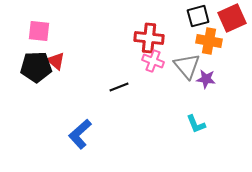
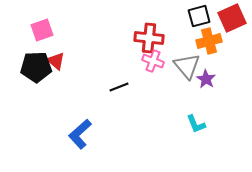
black square: moved 1 px right
pink square: moved 3 px right, 1 px up; rotated 25 degrees counterclockwise
orange cross: rotated 25 degrees counterclockwise
purple star: rotated 24 degrees clockwise
